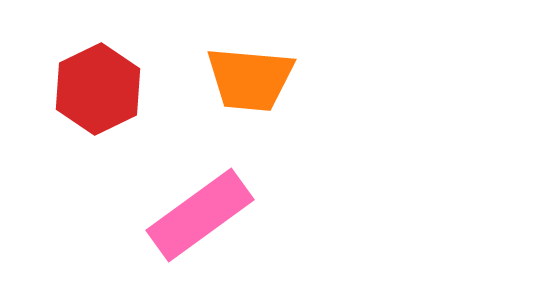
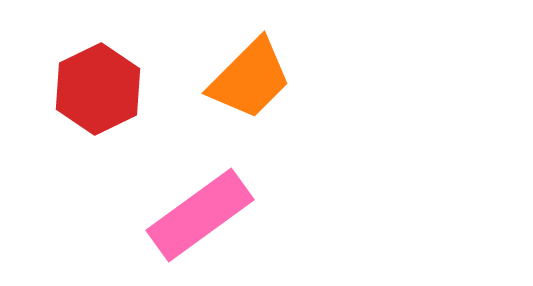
orange trapezoid: rotated 50 degrees counterclockwise
